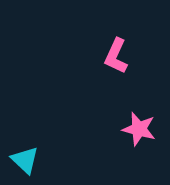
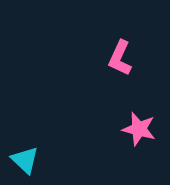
pink L-shape: moved 4 px right, 2 px down
